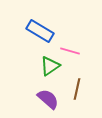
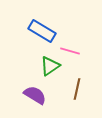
blue rectangle: moved 2 px right
purple semicircle: moved 13 px left, 4 px up; rotated 10 degrees counterclockwise
